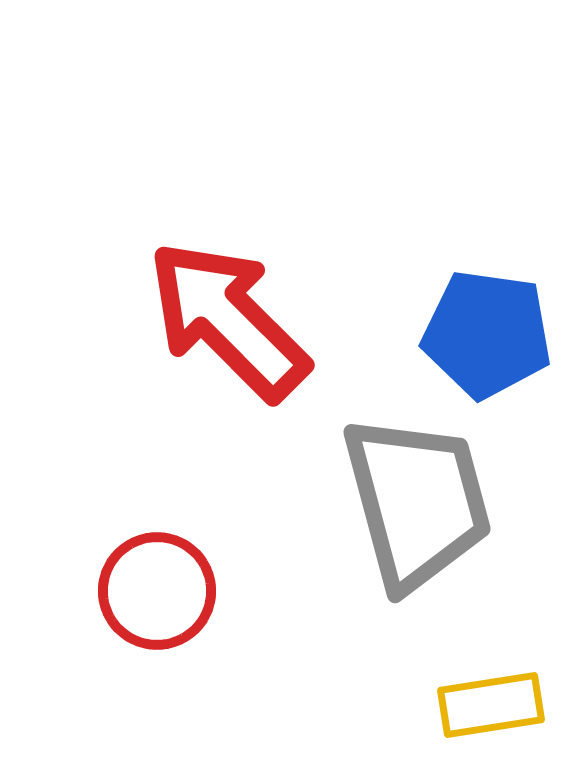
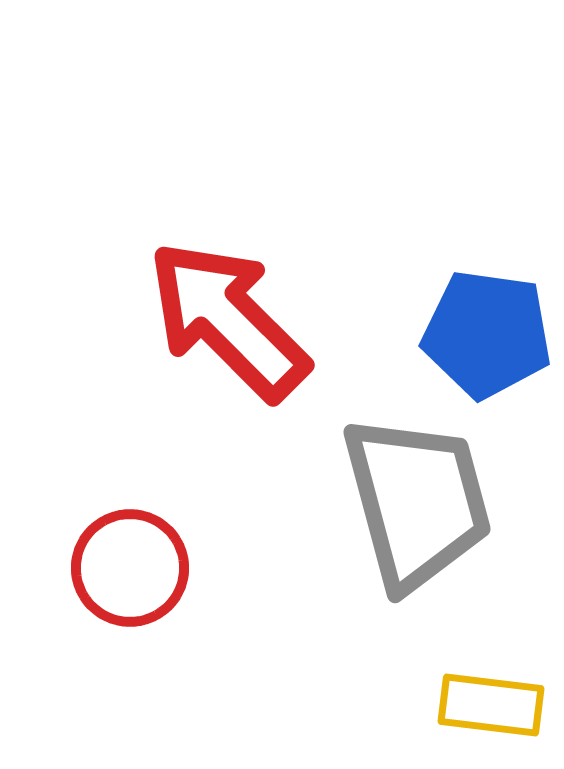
red circle: moved 27 px left, 23 px up
yellow rectangle: rotated 16 degrees clockwise
